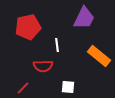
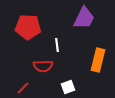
red pentagon: rotated 15 degrees clockwise
orange rectangle: moved 1 px left, 4 px down; rotated 65 degrees clockwise
white square: rotated 24 degrees counterclockwise
